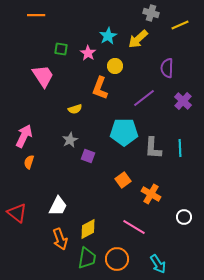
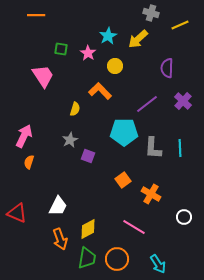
orange L-shape: moved 3 px down; rotated 115 degrees clockwise
purple line: moved 3 px right, 6 px down
yellow semicircle: rotated 56 degrees counterclockwise
red triangle: rotated 15 degrees counterclockwise
